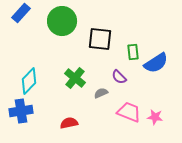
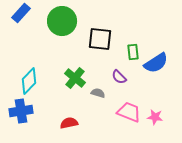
gray semicircle: moved 3 px left; rotated 40 degrees clockwise
